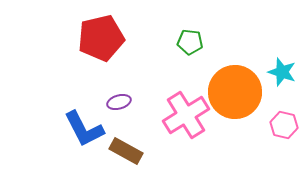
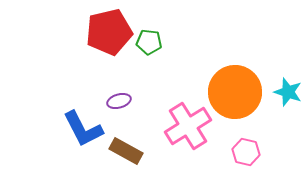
red pentagon: moved 8 px right, 6 px up
green pentagon: moved 41 px left
cyan star: moved 6 px right, 20 px down
purple ellipse: moved 1 px up
pink cross: moved 2 px right, 11 px down
pink hexagon: moved 38 px left, 27 px down
blue L-shape: moved 1 px left
